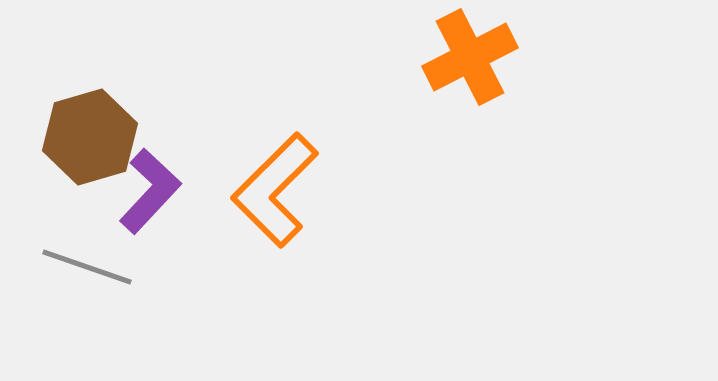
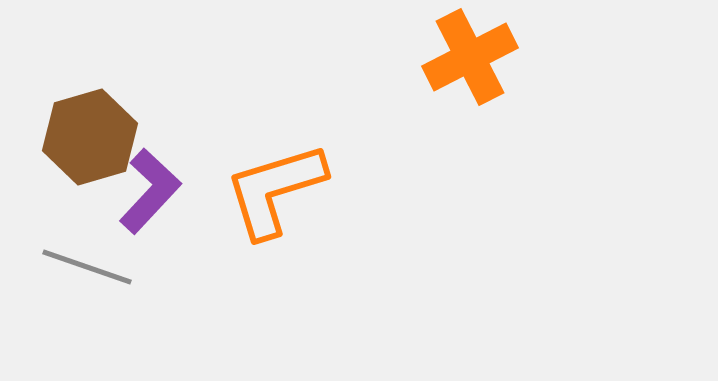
orange L-shape: rotated 28 degrees clockwise
